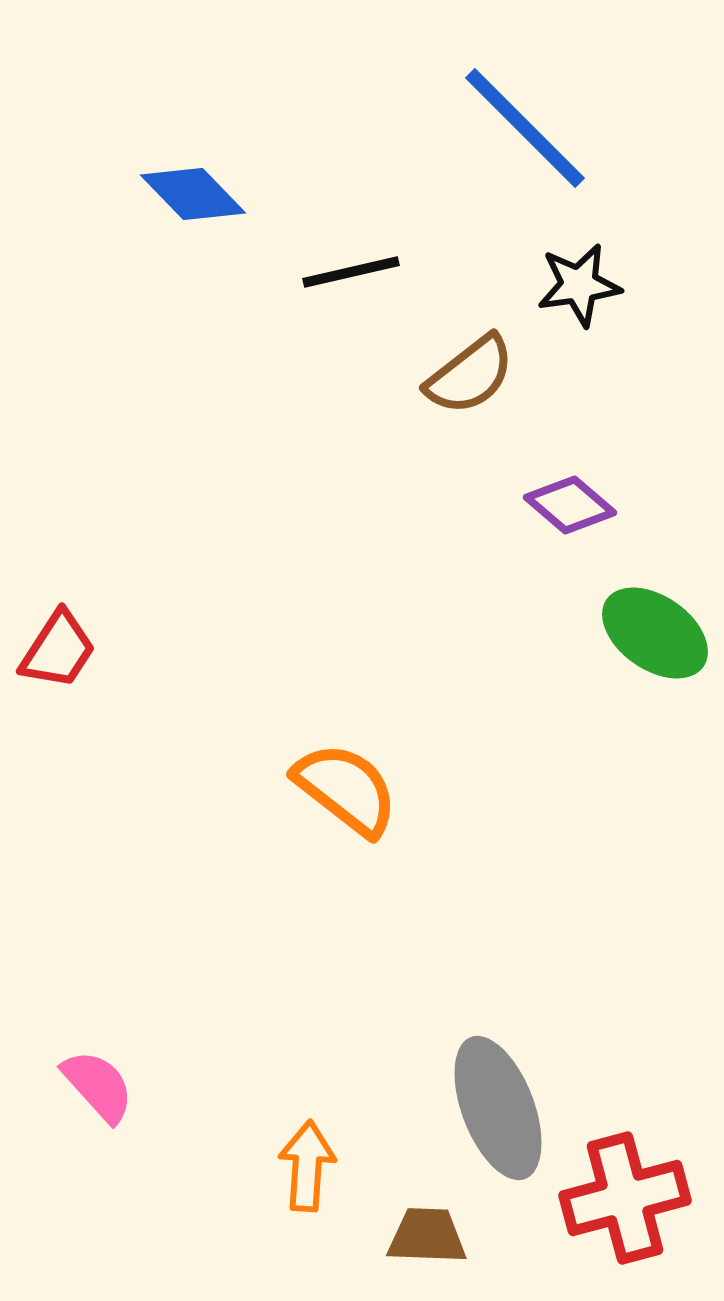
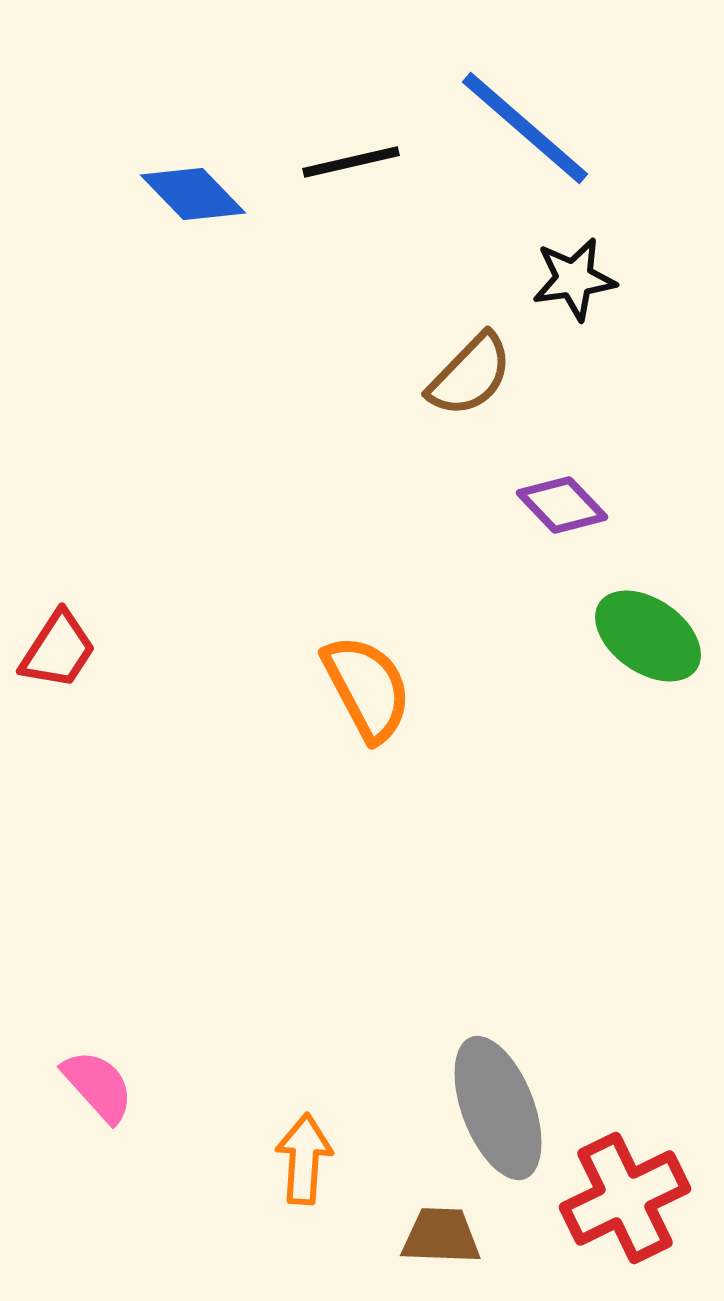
blue line: rotated 4 degrees counterclockwise
black line: moved 110 px up
black star: moved 5 px left, 6 px up
brown semicircle: rotated 8 degrees counterclockwise
purple diamond: moved 8 px left; rotated 6 degrees clockwise
green ellipse: moved 7 px left, 3 px down
orange semicircle: moved 21 px right, 101 px up; rotated 24 degrees clockwise
orange arrow: moved 3 px left, 7 px up
red cross: rotated 11 degrees counterclockwise
brown trapezoid: moved 14 px right
